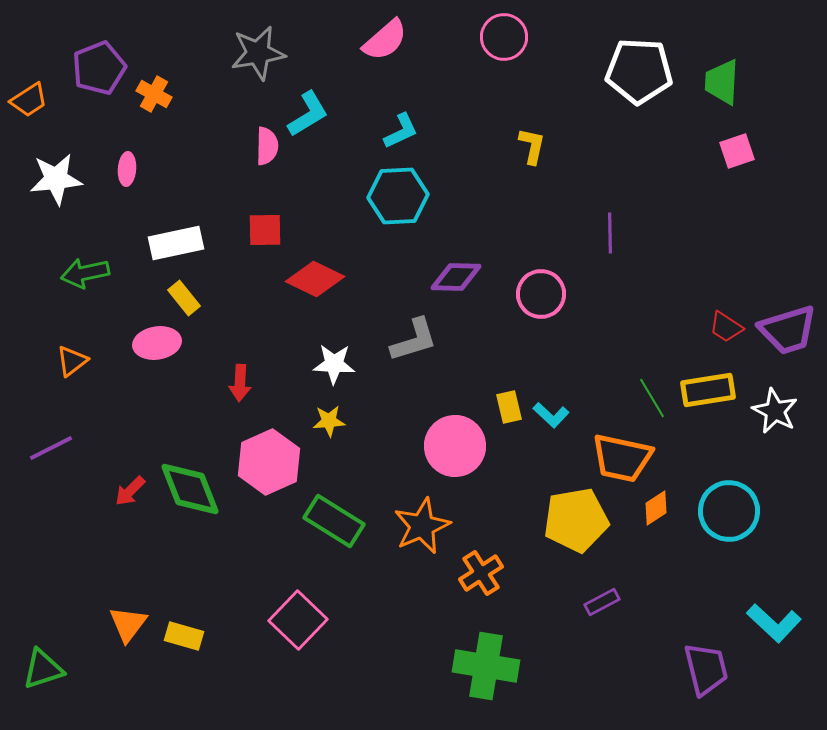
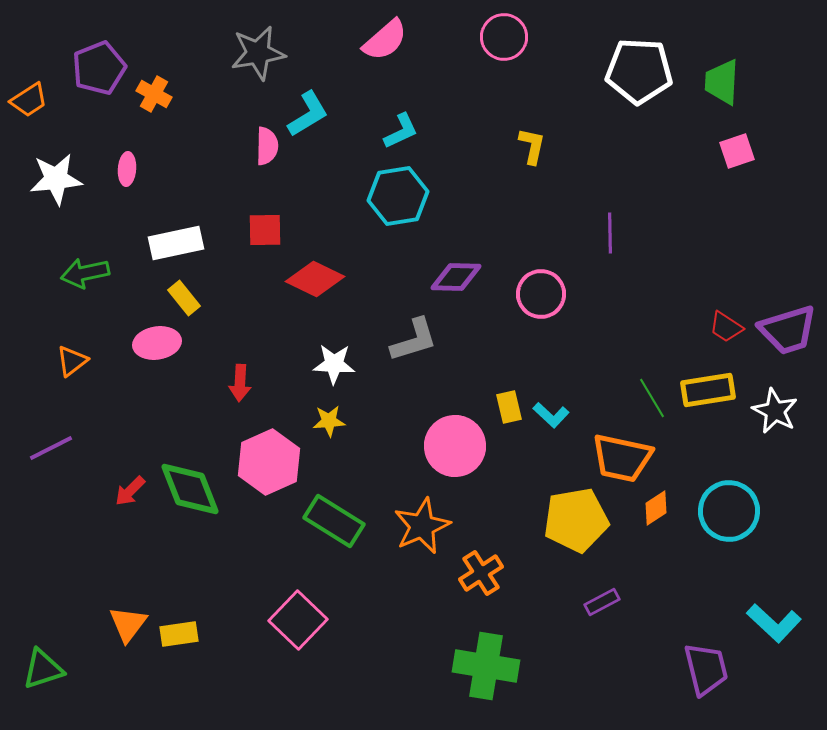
cyan hexagon at (398, 196): rotated 6 degrees counterclockwise
yellow rectangle at (184, 636): moved 5 px left, 2 px up; rotated 24 degrees counterclockwise
